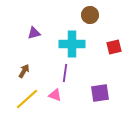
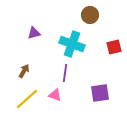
cyan cross: rotated 20 degrees clockwise
